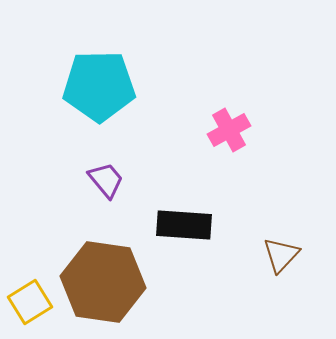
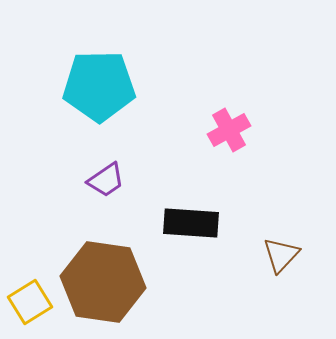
purple trapezoid: rotated 96 degrees clockwise
black rectangle: moved 7 px right, 2 px up
